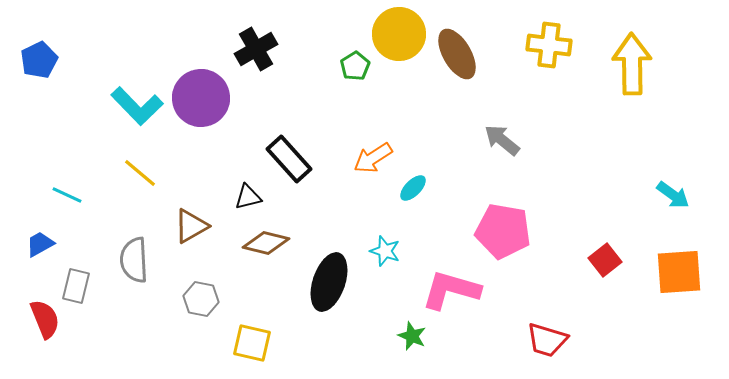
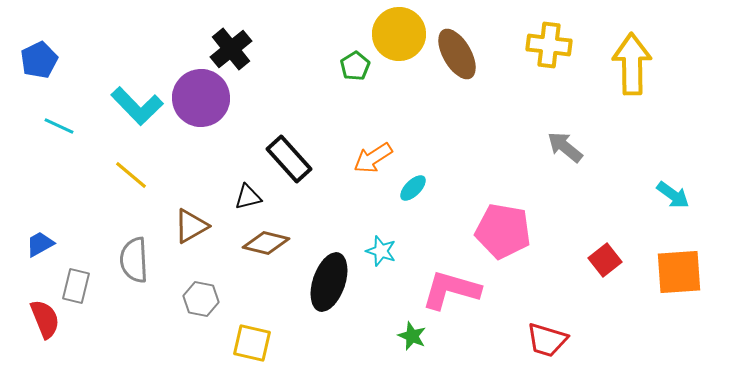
black cross: moved 25 px left; rotated 9 degrees counterclockwise
gray arrow: moved 63 px right, 7 px down
yellow line: moved 9 px left, 2 px down
cyan line: moved 8 px left, 69 px up
cyan star: moved 4 px left
